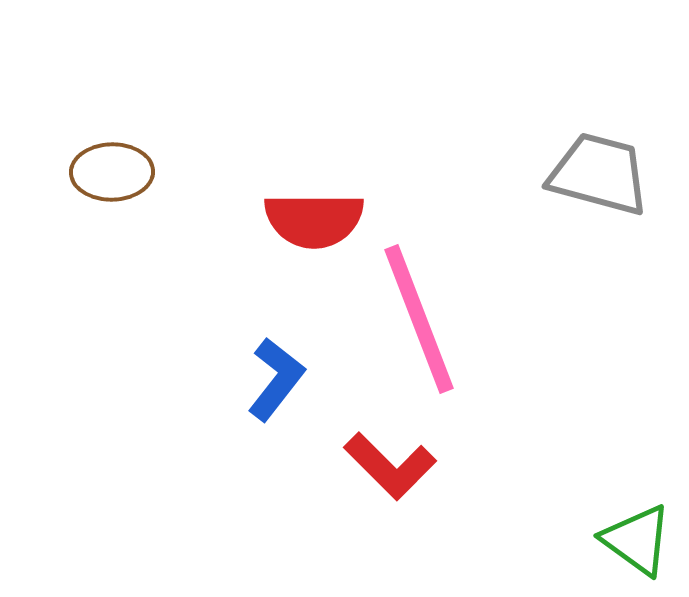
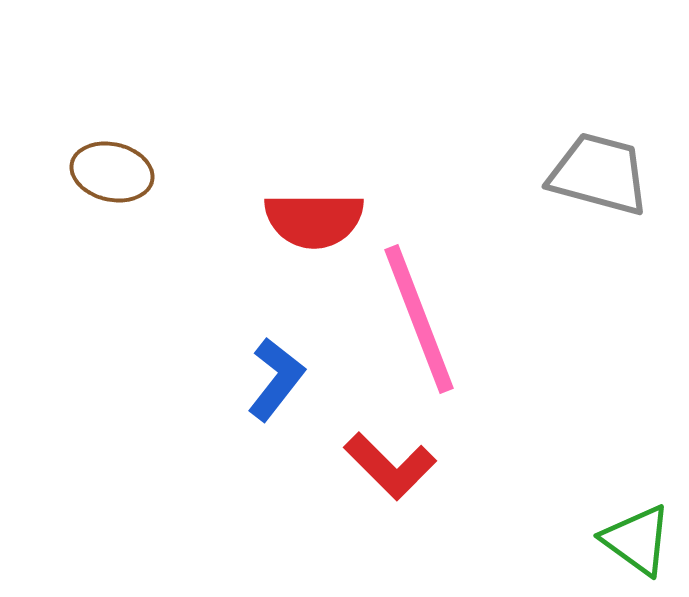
brown ellipse: rotated 14 degrees clockwise
